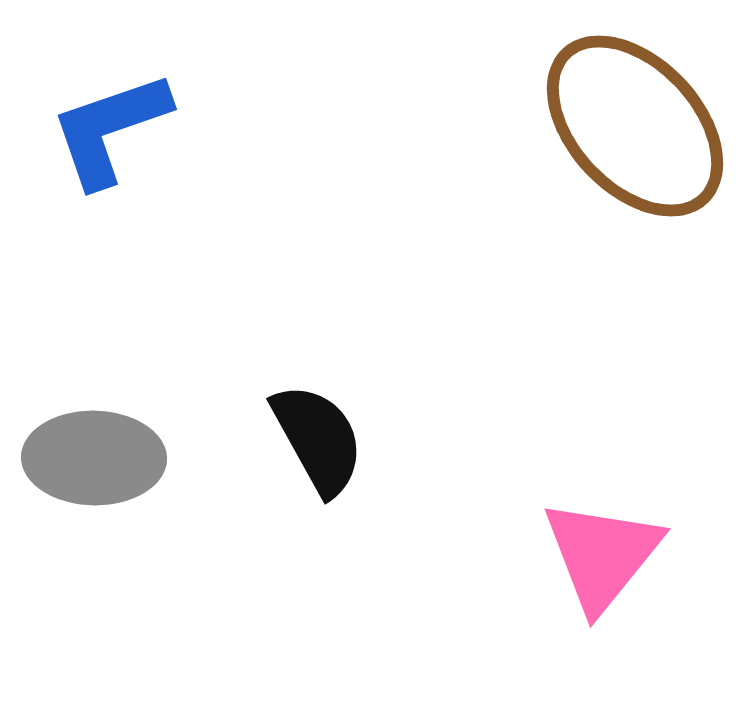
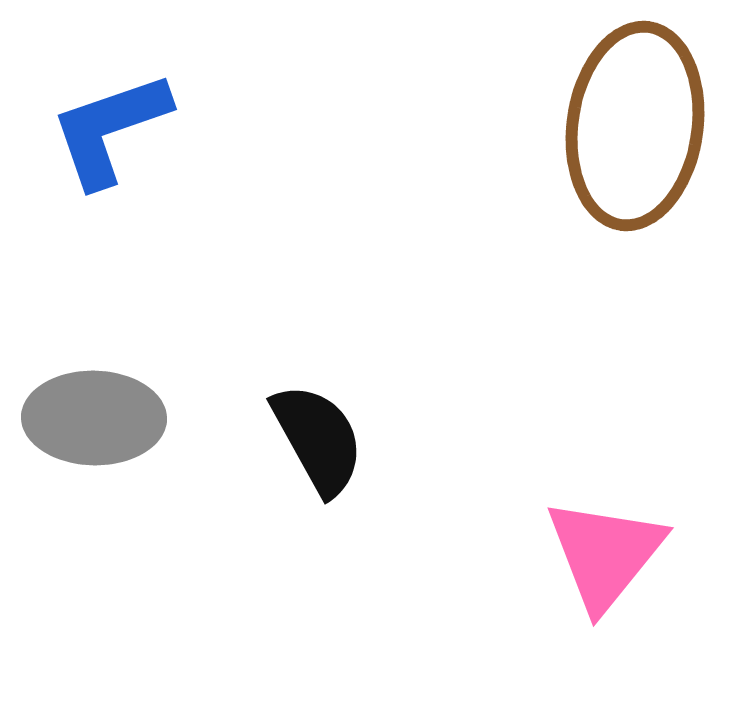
brown ellipse: rotated 51 degrees clockwise
gray ellipse: moved 40 px up
pink triangle: moved 3 px right, 1 px up
